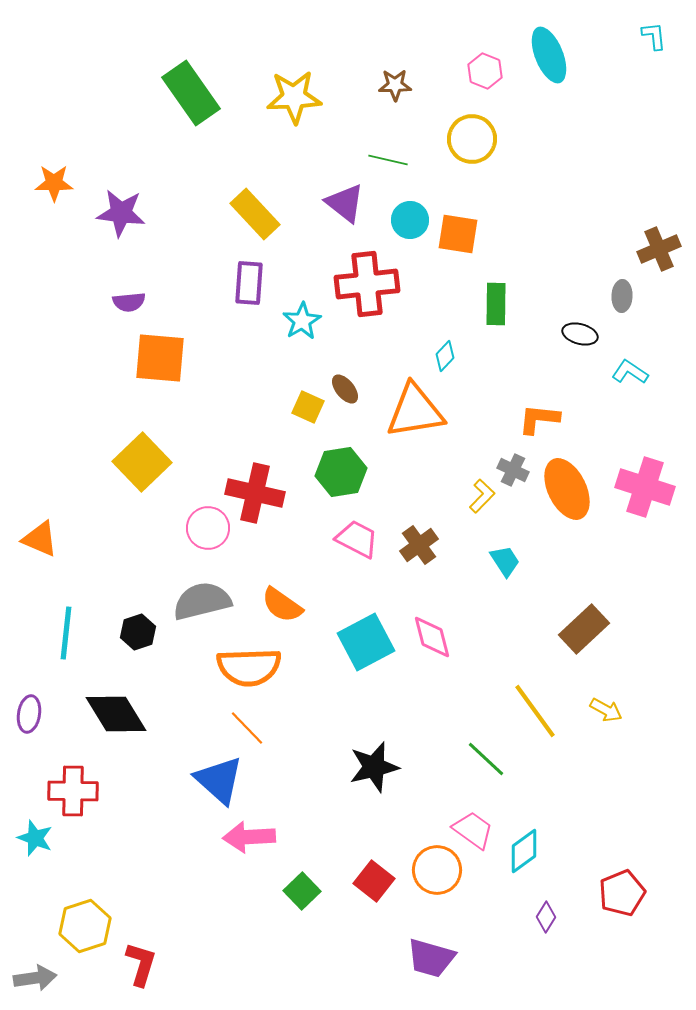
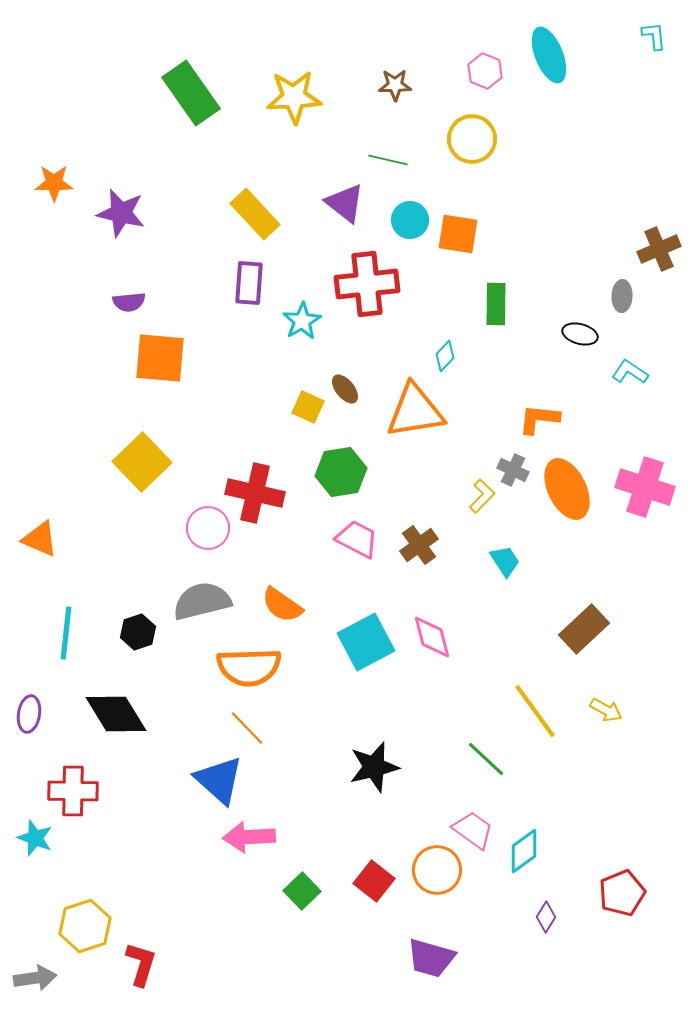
purple star at (121, 213): rotated 6 degrees clockwise
